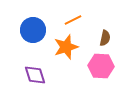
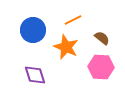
brown semicircle: moved 3 px left; rotated 63 degrees counterclockwise
orange star: rotated 30 degrees counterclockwise
pink hexagon: moved 1 px down
